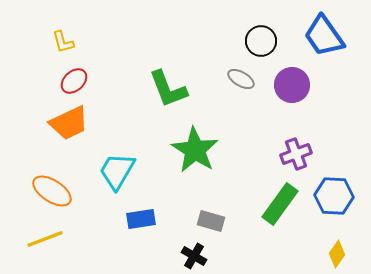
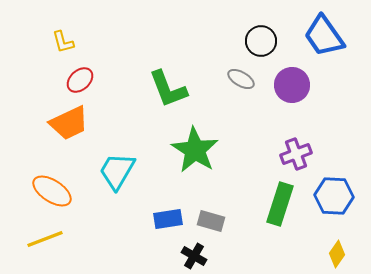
red ellipse: moved 6 px right, 1 px up
green rectangle: rotated 18 degrees counterclockwise
blue rectangle: moved 27 px right
